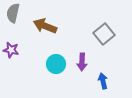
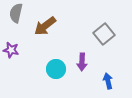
gray semicircle: moved 3 px right
brown arrow: rotated 60 degrees counterclockwise
cyan circle: moved 5 px down
blue arrow: moved 5 px right
